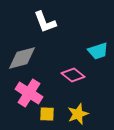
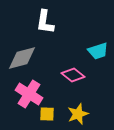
white L-shape: rotated 30 degrees clockwise
pink cross: moved 1 px down
